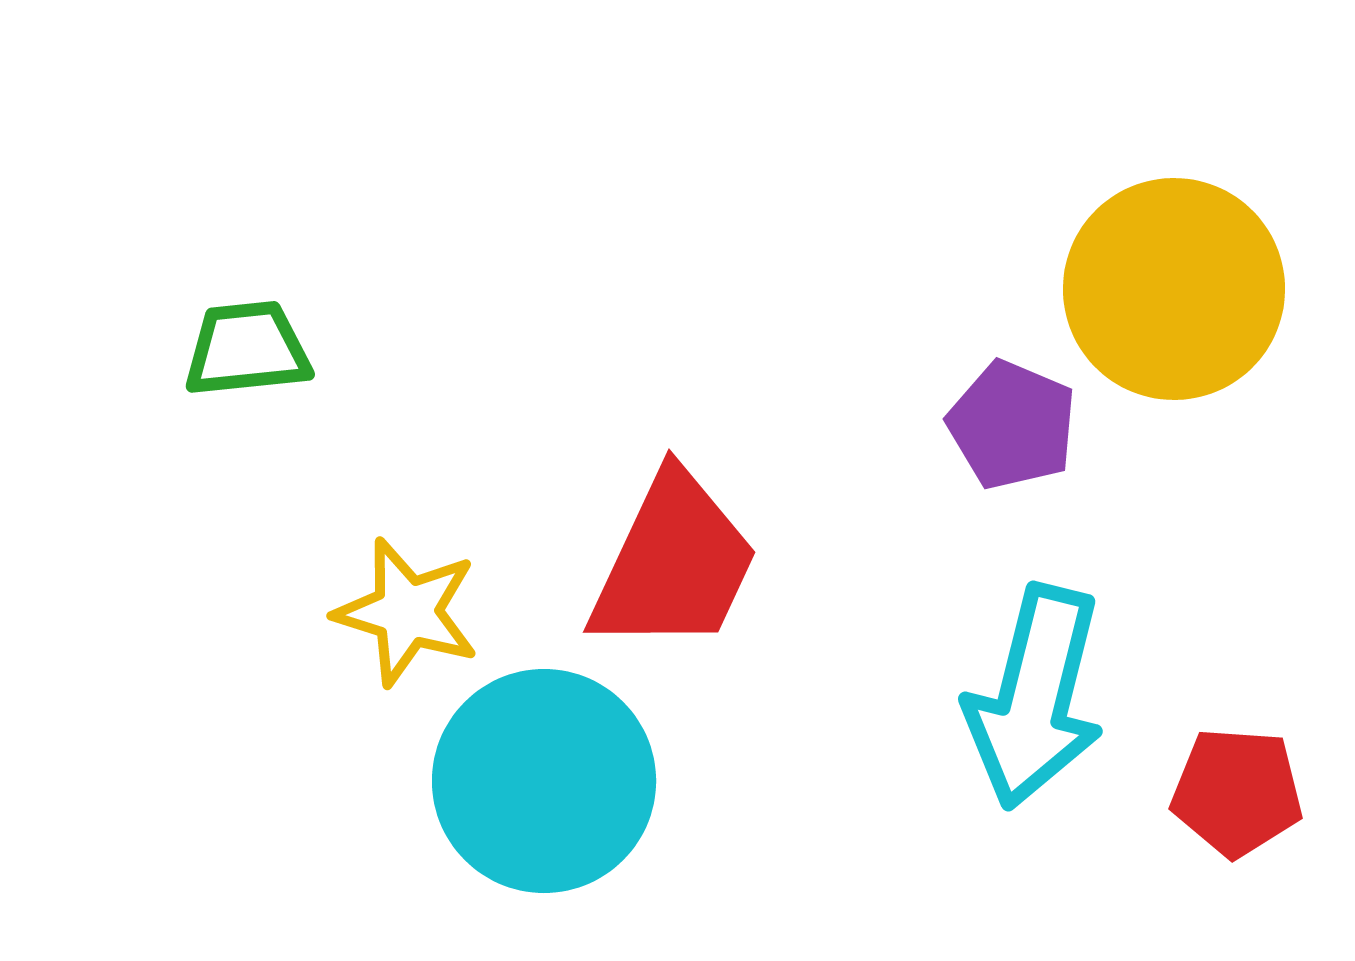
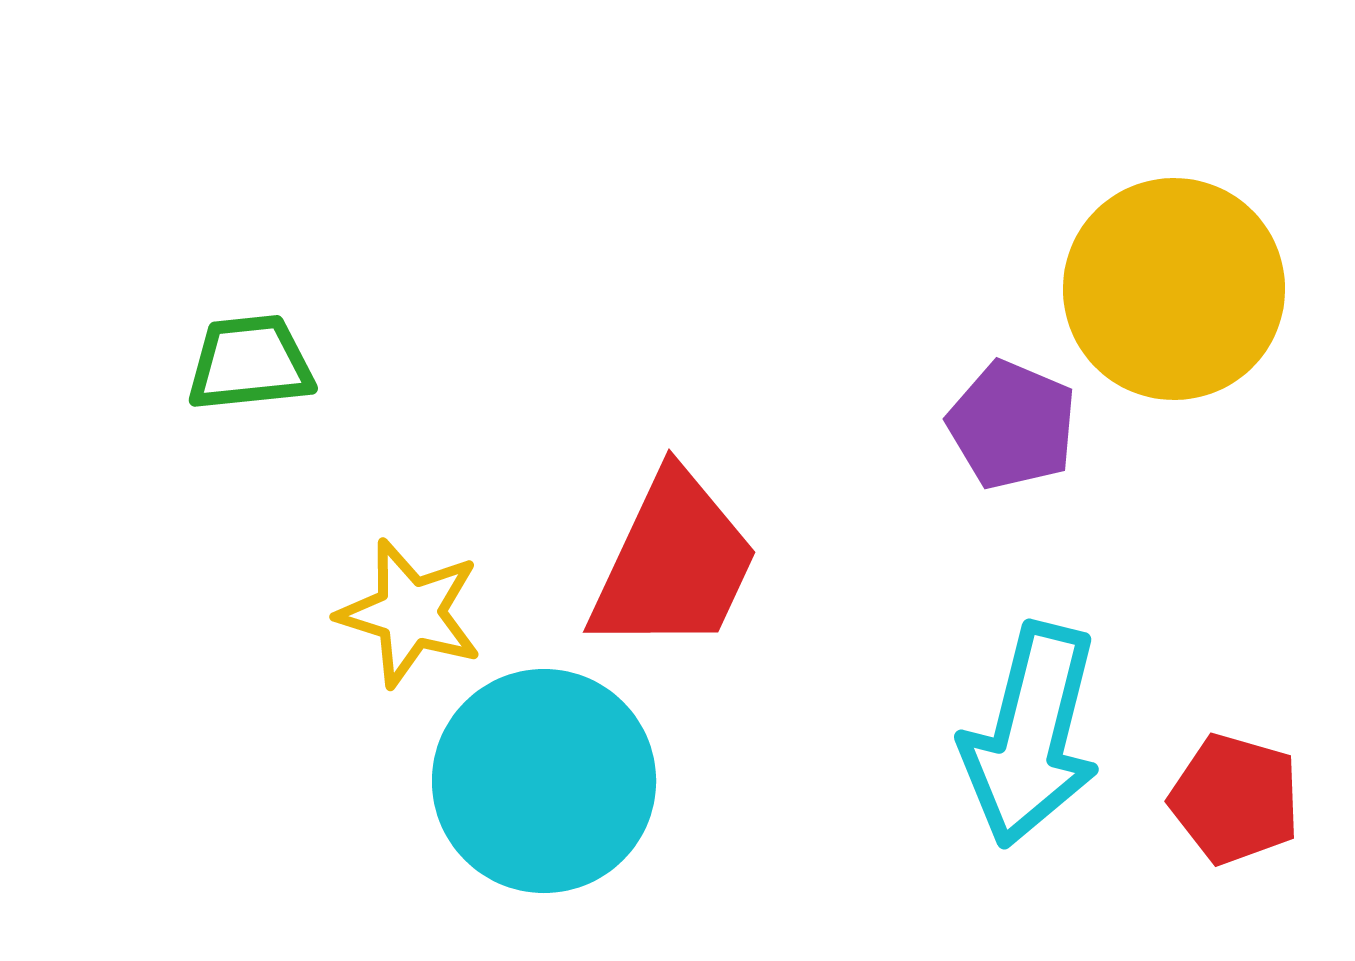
green trapezoid: moved 3 px right, 14 px down
yellow star: moved 3 px right, 1 px down
cyan arrow: moved 4 px left, 38 px down
red pentagon: moved 2 px left, 7 px down; rotated 12 degrees clockwise
